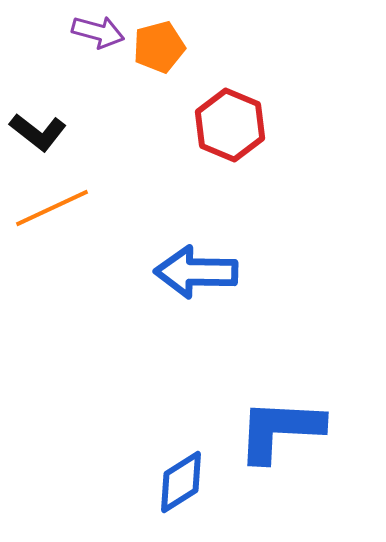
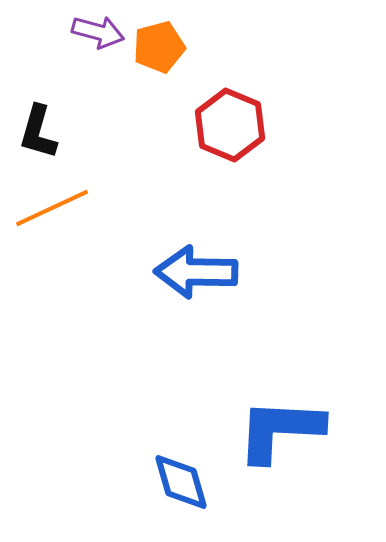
black L-shape: rotated 68 degrees clockwise
blue diamond: rotated 74 degrees counterclockwise
